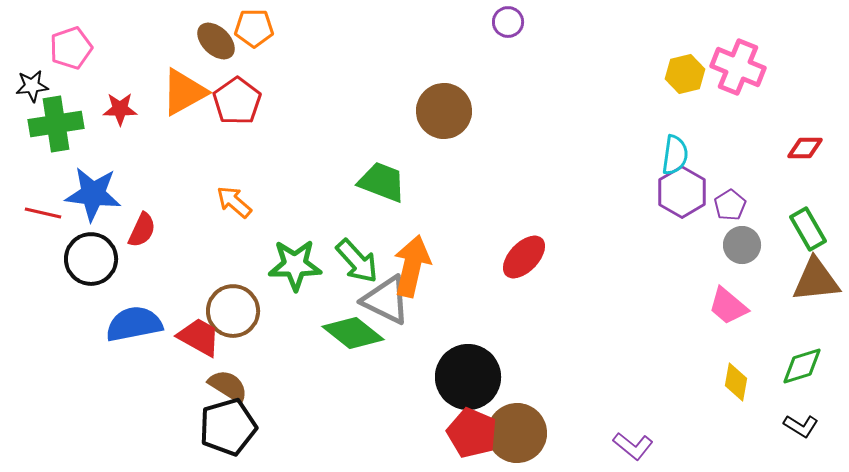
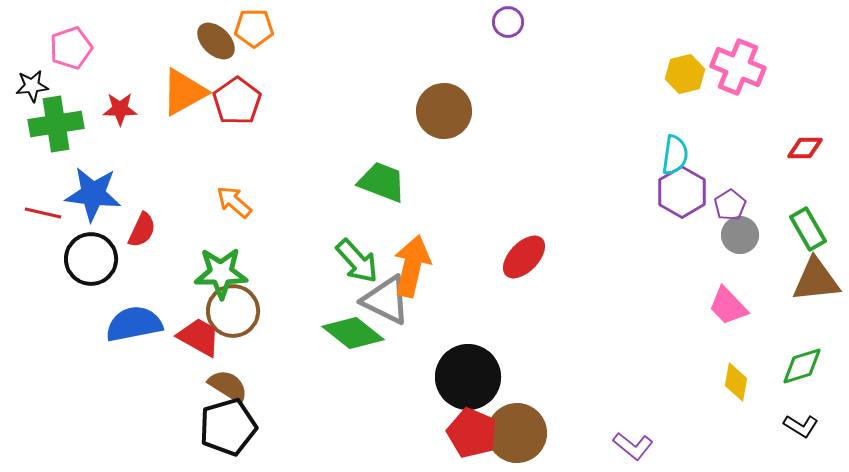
gray circle at (742, 245): moved 2 px left, 10 px up
green star at (295, 265): moved 74 px left, 8 px down
pink trapezoid at (728, 306): rotated 6 degrees clockwise
